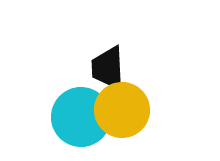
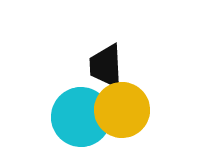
black trapezoid: moved 2 px left, 2 px up
